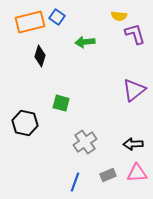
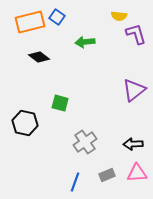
purple L-shape: moved 1 px right
black diamond: moved 1 px left, 1 px down; rotated 70 degrees counterclockwise
green square: moved 1 px left
gray rectangle: moved 1 px left
